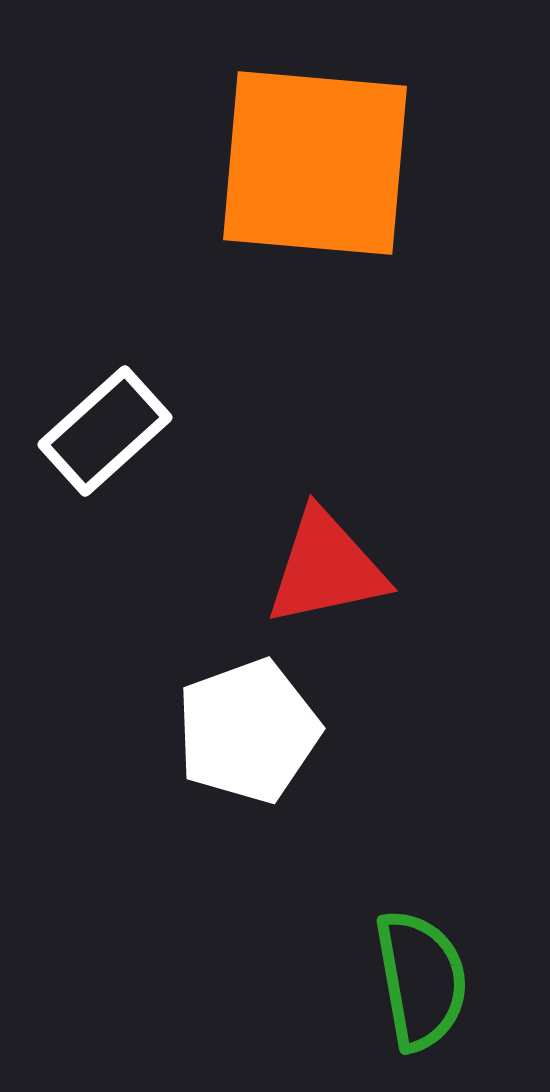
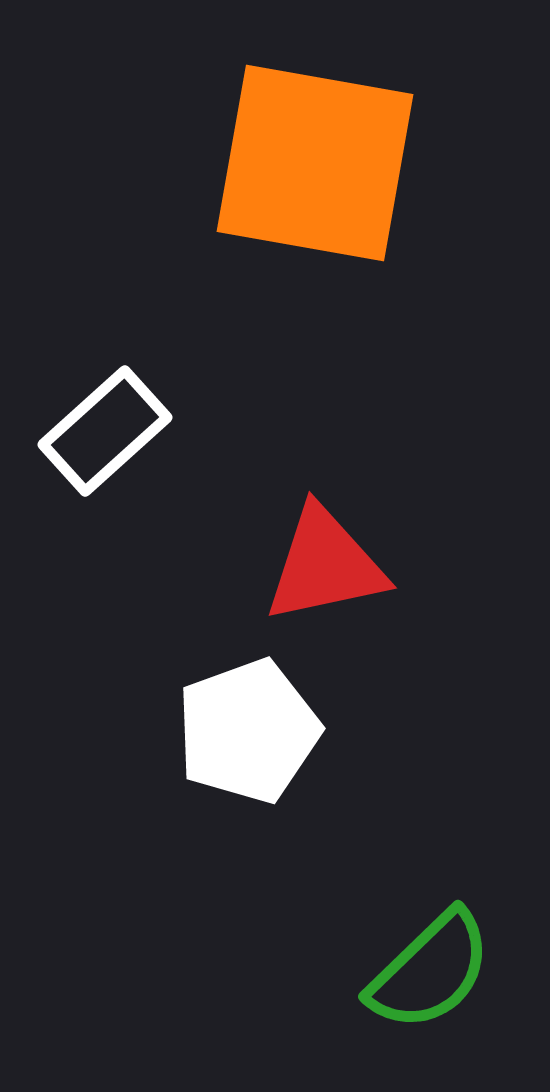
orange square: rotated 5 degrees clockwise
red triangle: moved 1 px left, 3 px up
green semicircle: moved 9 px right, 9 px up; rotated 56 degrees clockwise
